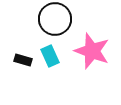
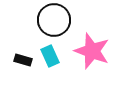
black circle: moved 1 px left, 1 px down
